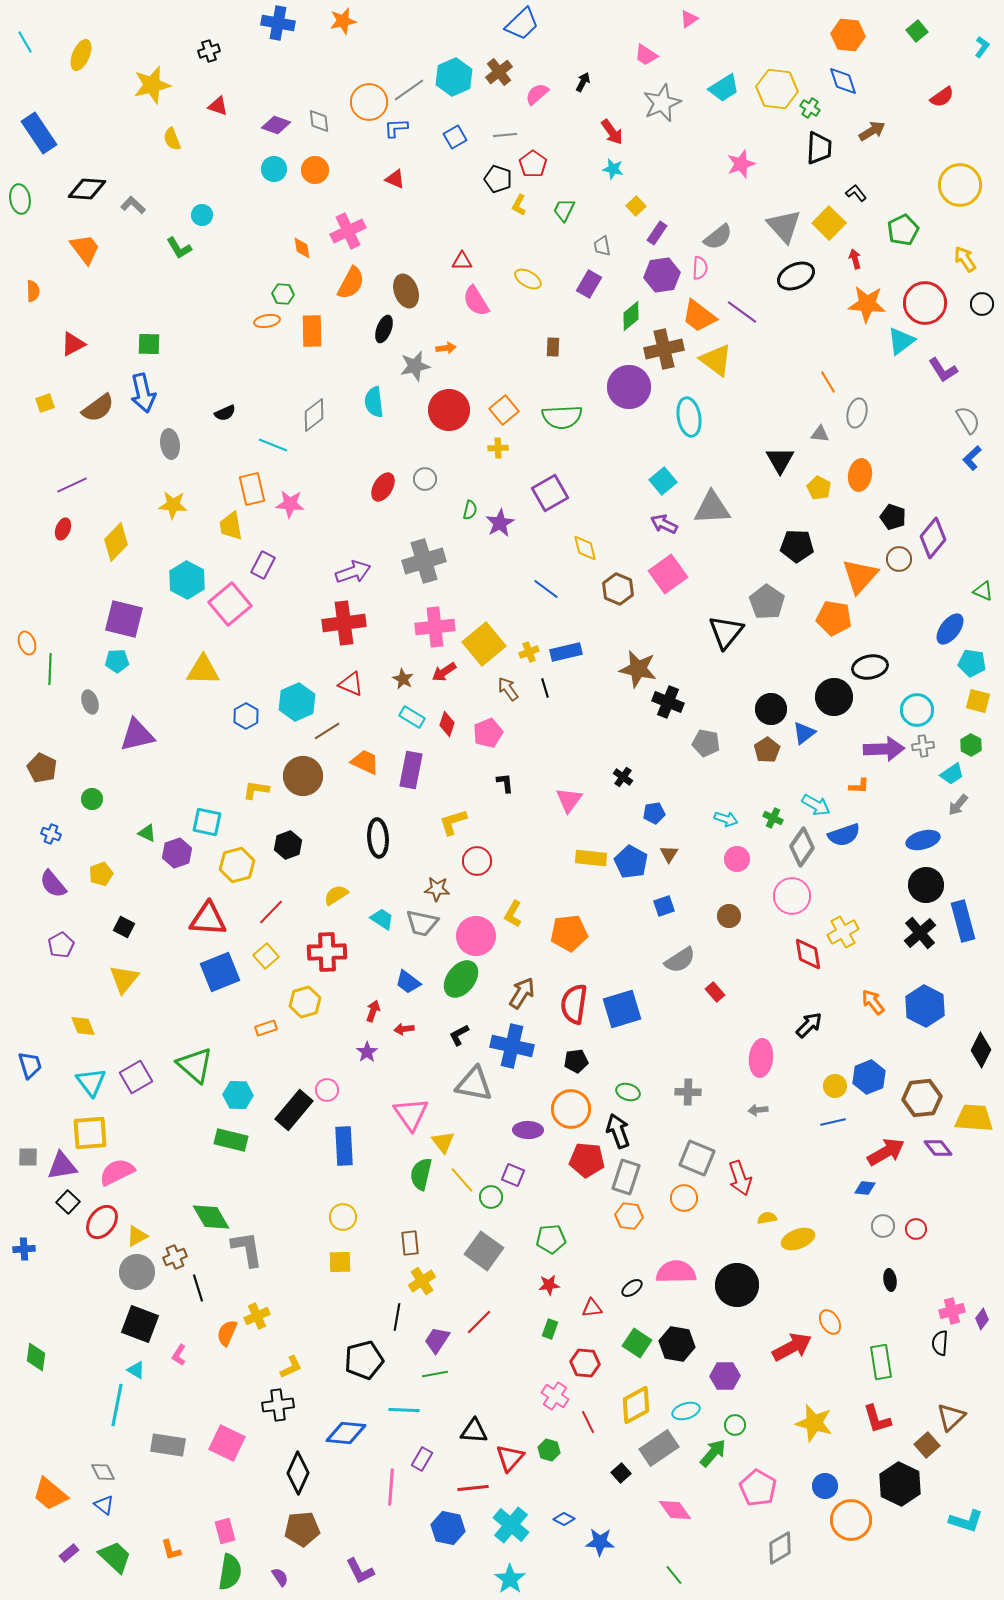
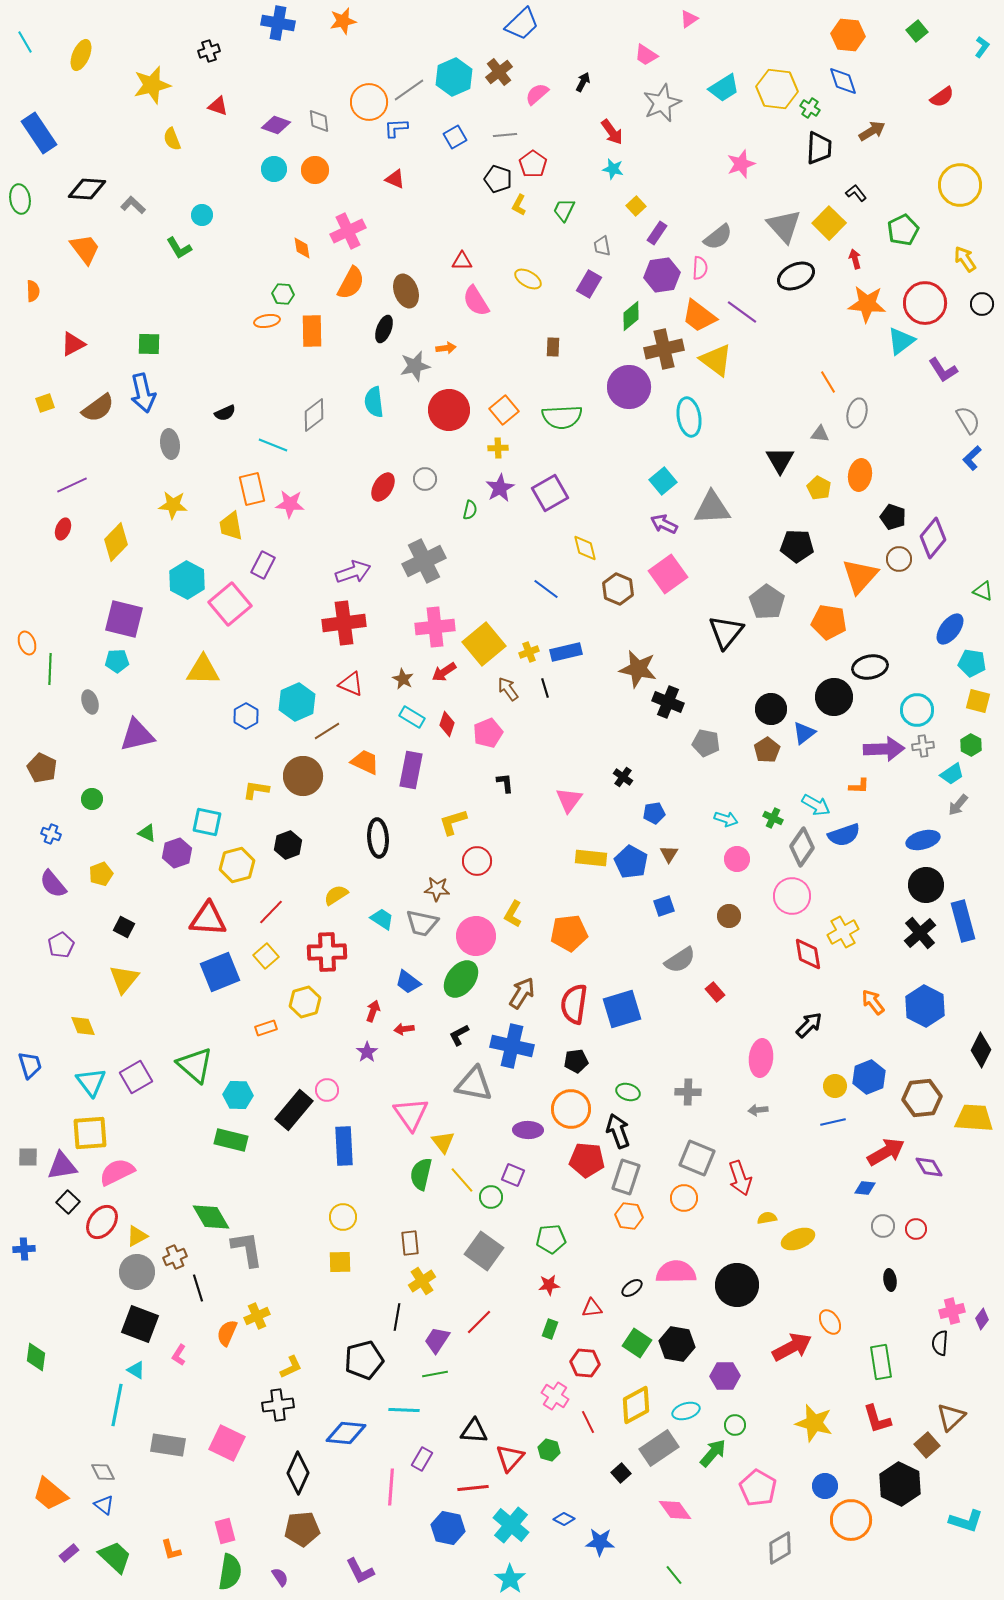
purple star at (500, 523): moved 35 px up
gray cross at (424, 561): rotated 9 degrees counterclockwise
orange pentagon at (834, 618): moved 5 px left, 4 px down
purple diamond at (938, 1148): moved 9 px left, 19 px down; rotated 8 degrees clockwise
